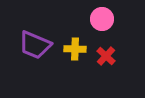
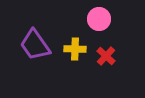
pink circle: moved 3 px left
purple trapezoid: rotated 32 degrees clockwise
